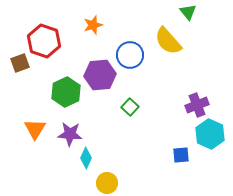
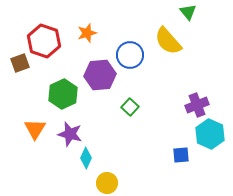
orange star: moved 6 px left, 8 px down
green hexagon: moved 3 px left, 2 px down
purple star: rotated 10 degrees clockwise
